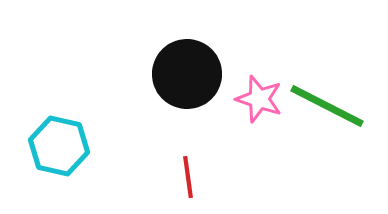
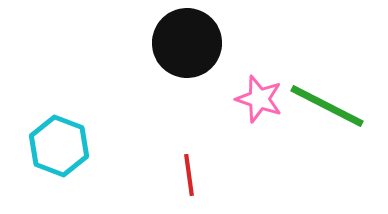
black circle: moved 31 px up
cyan hexagon: rotated 8 degrees clockwise
red line: moved 1 px right, 2 px up
